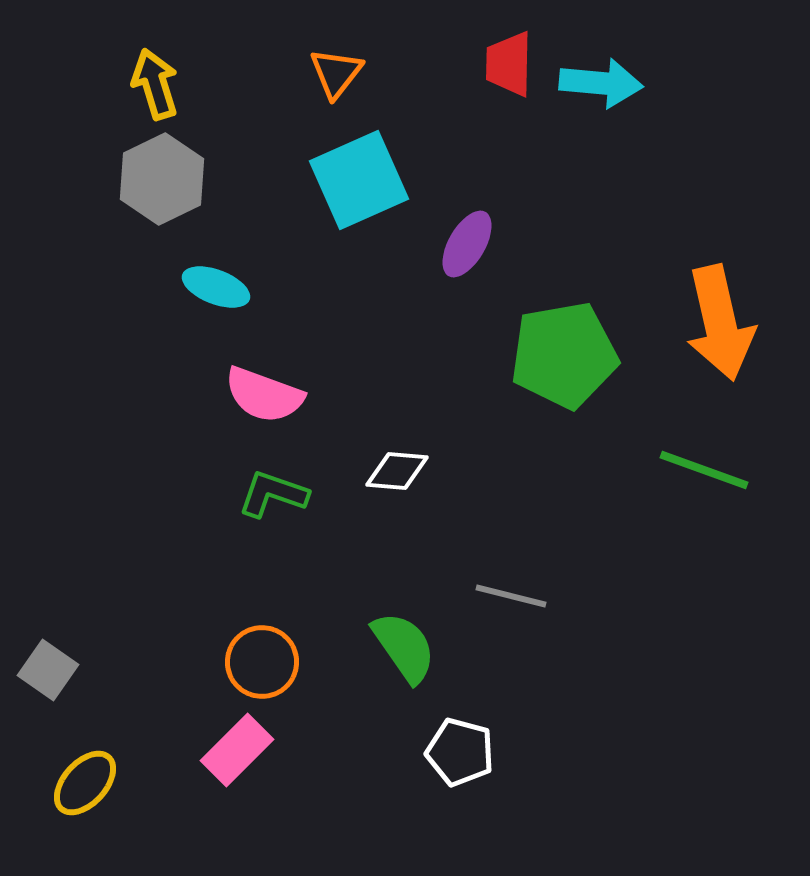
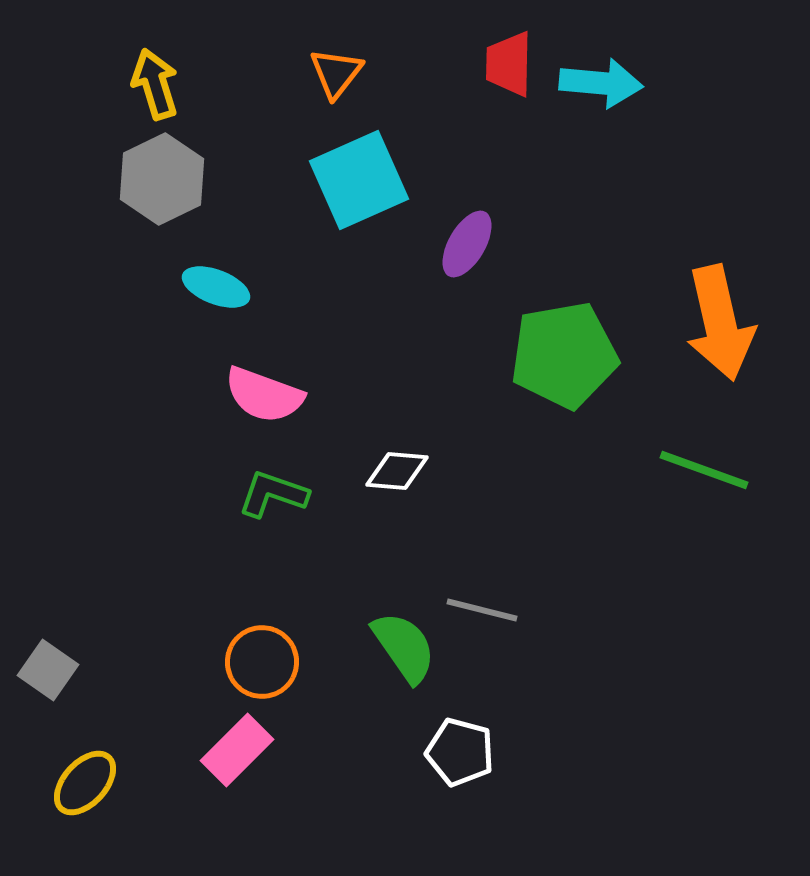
gray line: moved 29 px left, 14 px down
